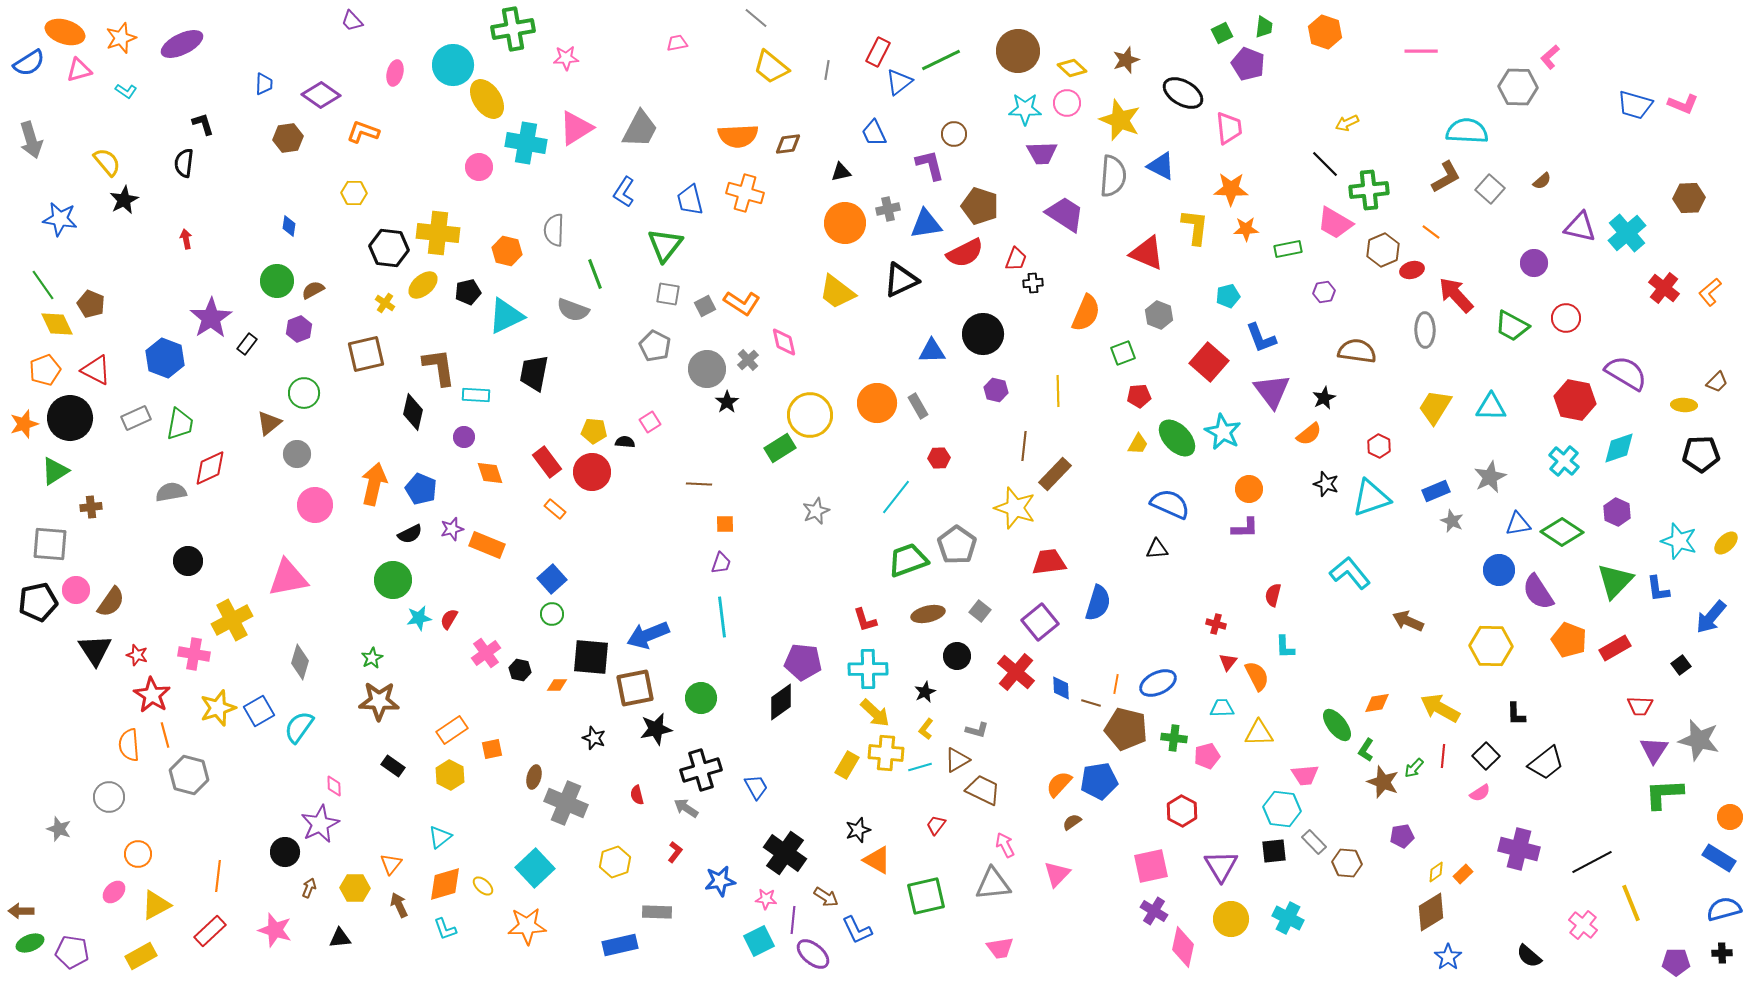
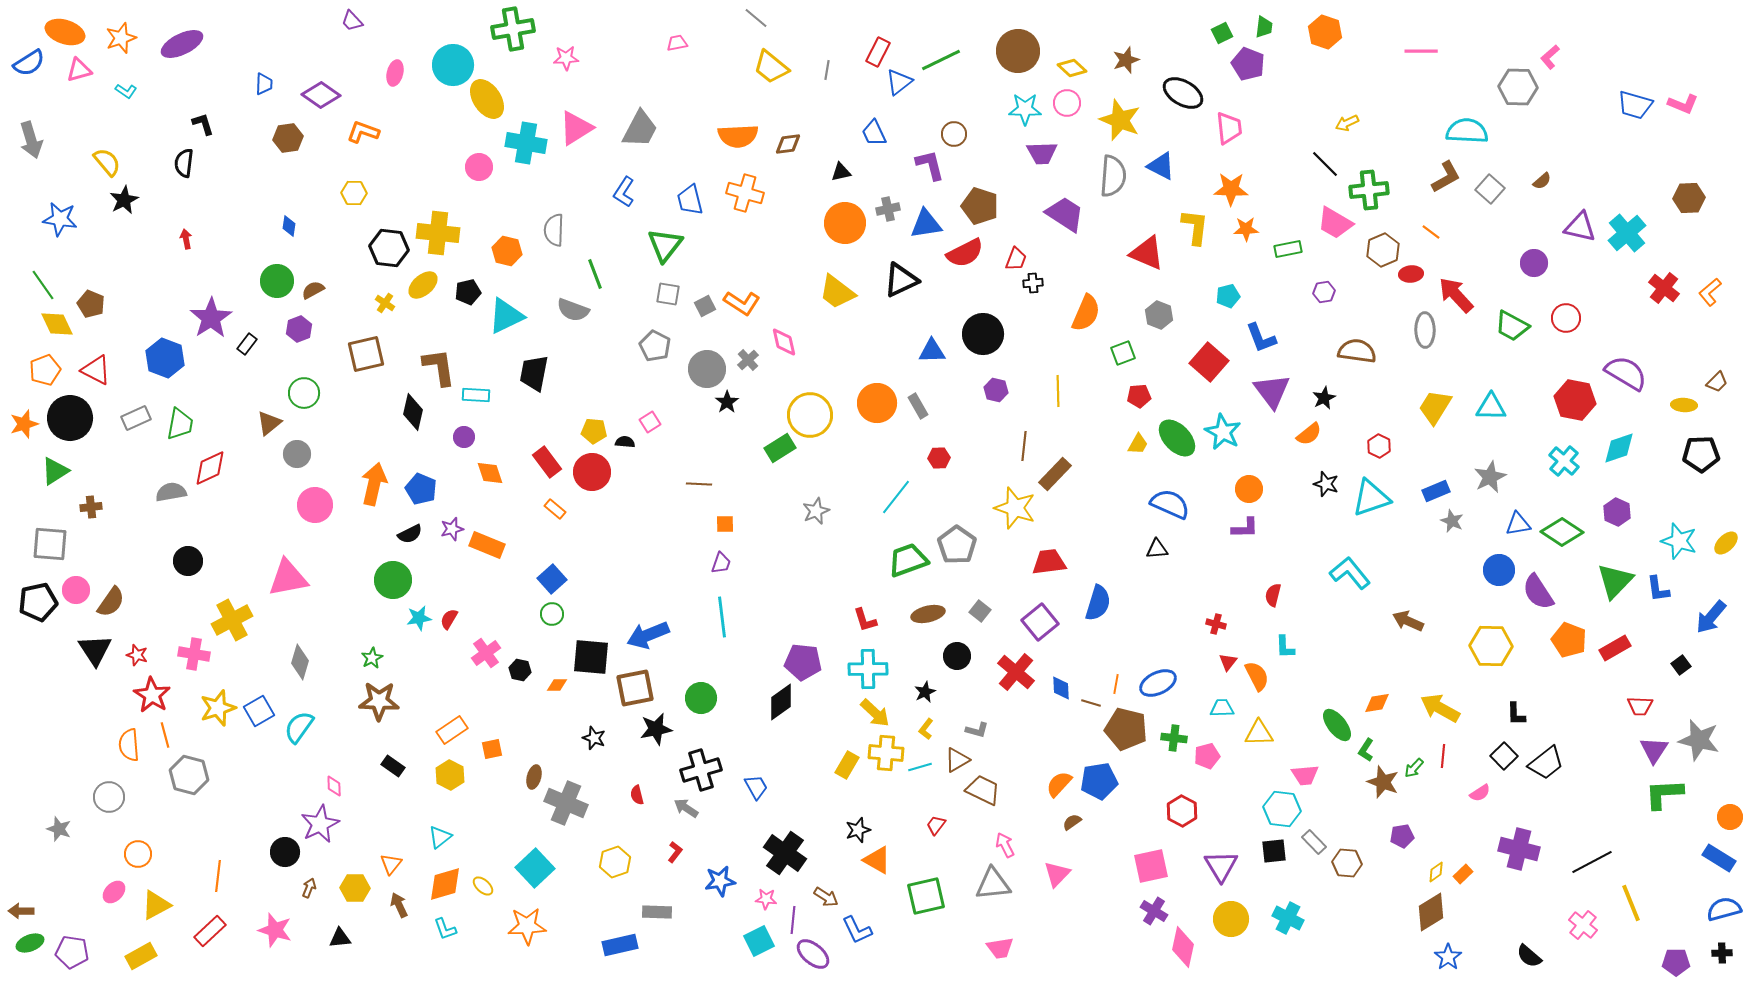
red ellipse at (1412, 270): moved 1 px left, 4 px down; rotated 10 degrees clockwise
black square at (1486, 756): moved 18 px right
